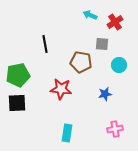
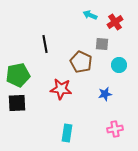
brown pentagon: rotated 15 degrees clockwise
